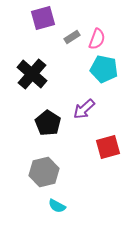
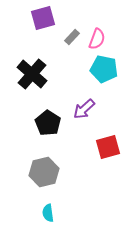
gray rectangle: rotated 14 degrees counterclockwise
cyan semicircle: moved 9 px left, 7 px down; rotated 54 degrees clockwise
